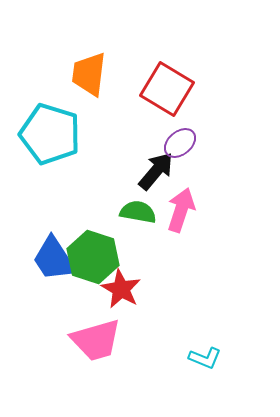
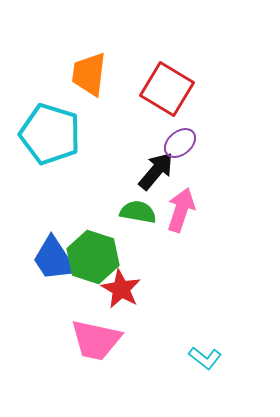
pink trapezoid: rotated 28 degrees clockwise
cyan L-shape: rotated 16 degrees clockwise
